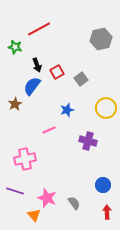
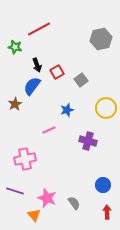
gray square: moved 1 px down
